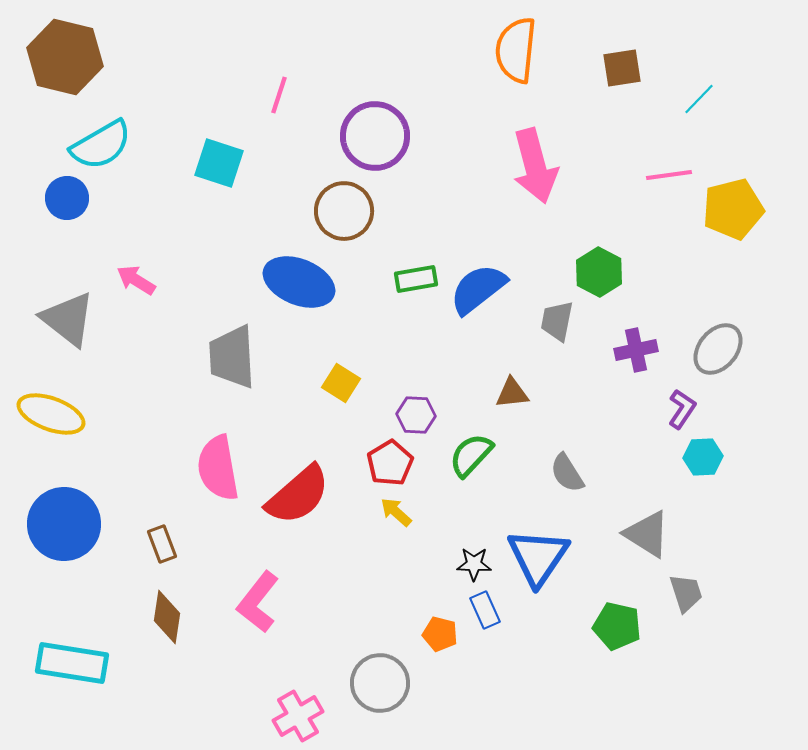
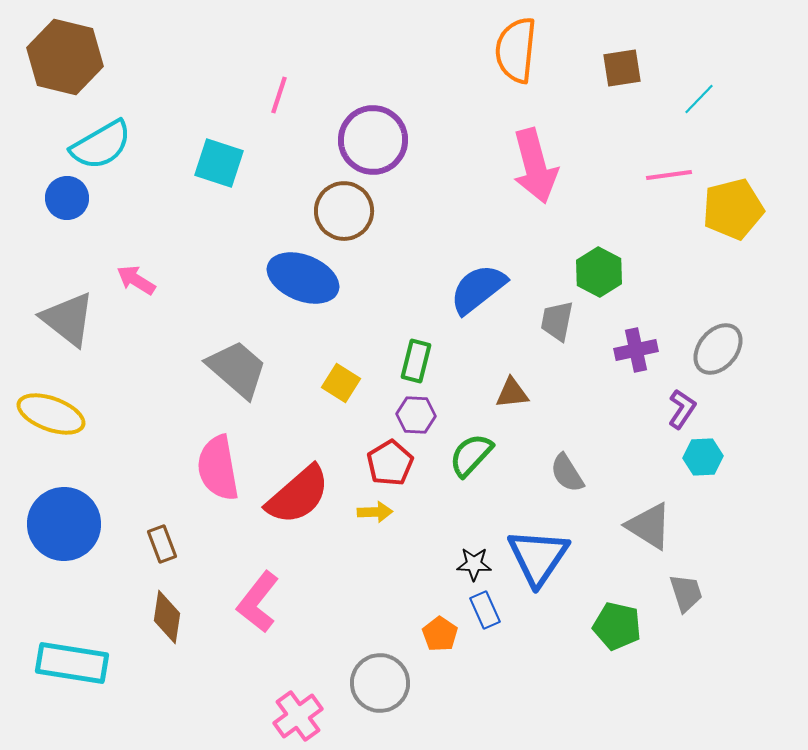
purple circle at (375, 136): moved 2 px left, 4 px down
green rectangle at (416, 279): moved 82 px down; rotated 66 degrees counterclockwise
blue ellipse at (299, 282): moved 4 px right, 4 px up
gray trapezoid at (232, 357): moved 5 px right, 12 px down; rotated 134 degrees clockwise
yellow arrow at (396, 512): moved 21 px left; rotated 136 degrees clockwise
gray triangle at (647, 534): moved 2 px right, 8 px up
orange pentagon at (440, 634): rotated 20 degrees clockwise
pink cross at (298, 716): rotated 6 degrees counterclockwise
